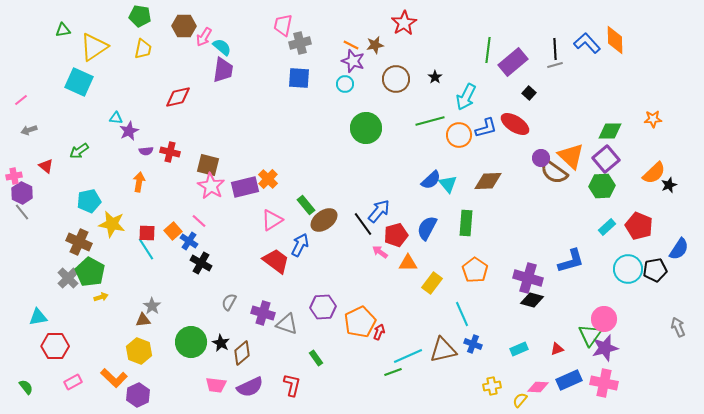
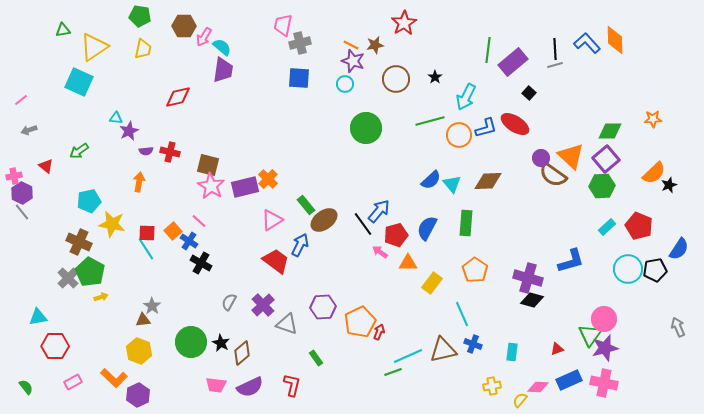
brown semicircle at (554, 172): moved 1 px left, 3 px down
cyan triangle at (448, 184): moved 4 px right
purple cross at (263, 313): moved 8 px up; rotated 30 degrees clockwise
cyan rectangle at (519, 349): moved 7 px left, 3 px down; rotated 60 degrees counterclockwise
